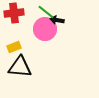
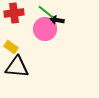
yellow rectangle: moved 3 px left; rotated 56 degrees clockwise
black triangle: moved 3 px left
